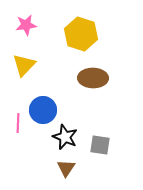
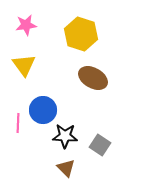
yellow triangle: rotated 20 degrees counterclockwise
brown ellipse: rotated 28 degrees clockwise
black star: moved 1 px up; rotated 20 degrees counterclockwise
gray square: rotated 25 degrees clockwise
brown triangle: rotated 18 degrees counterclockwise
